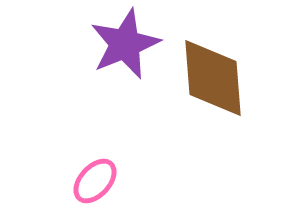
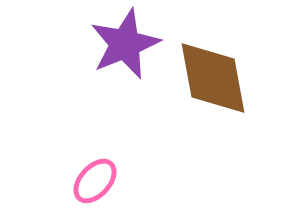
brown diamond: rotated 6 degrees counterclockwise
